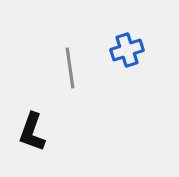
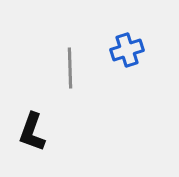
gray line: rotated 6 degrees clockwise
